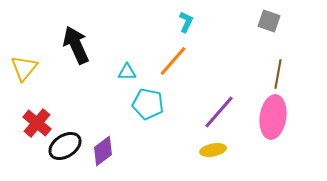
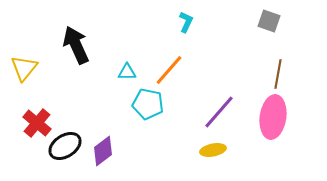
orange line: moved 4 px left, 9 px down
